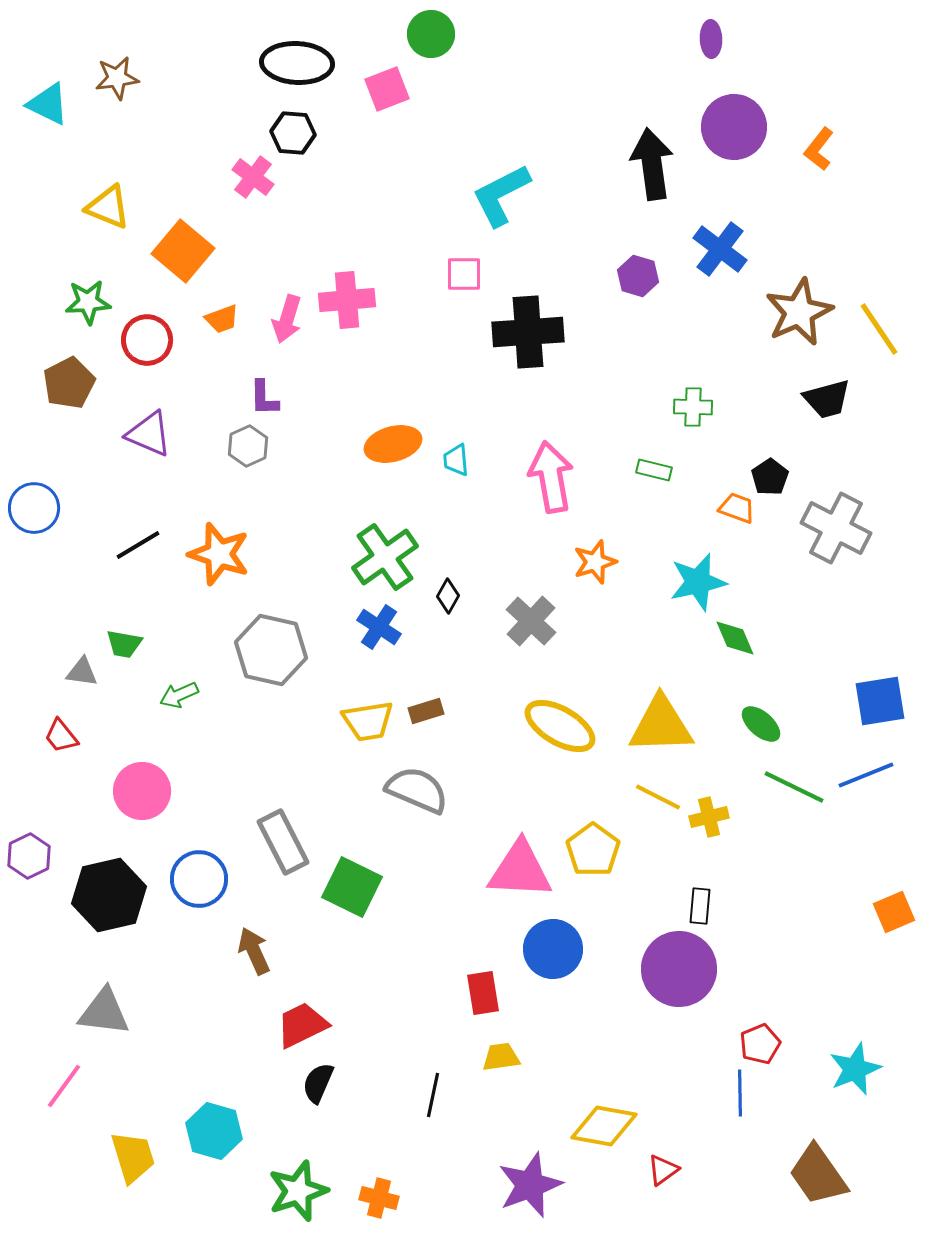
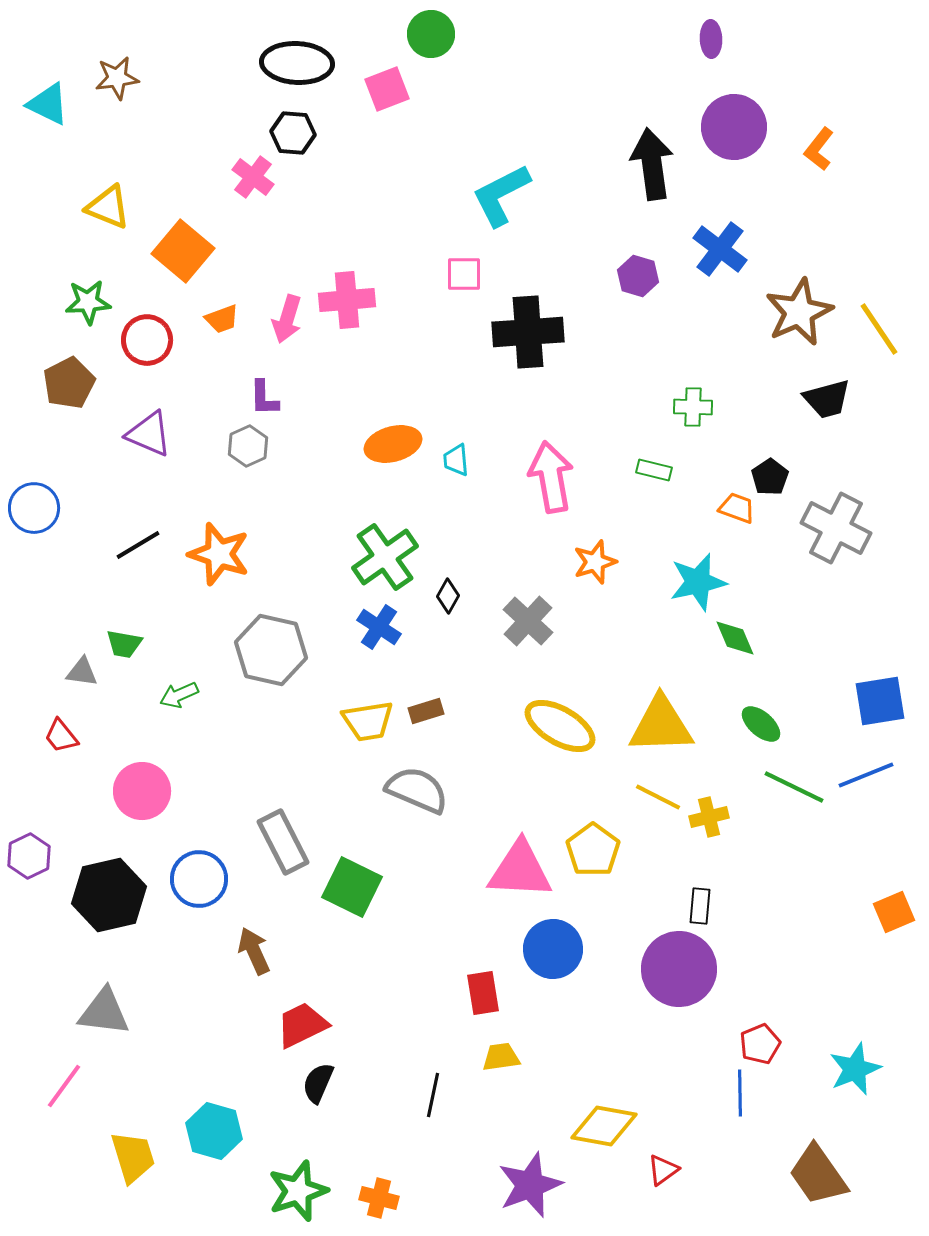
gray cross at (531, 621): moved 3 px left
